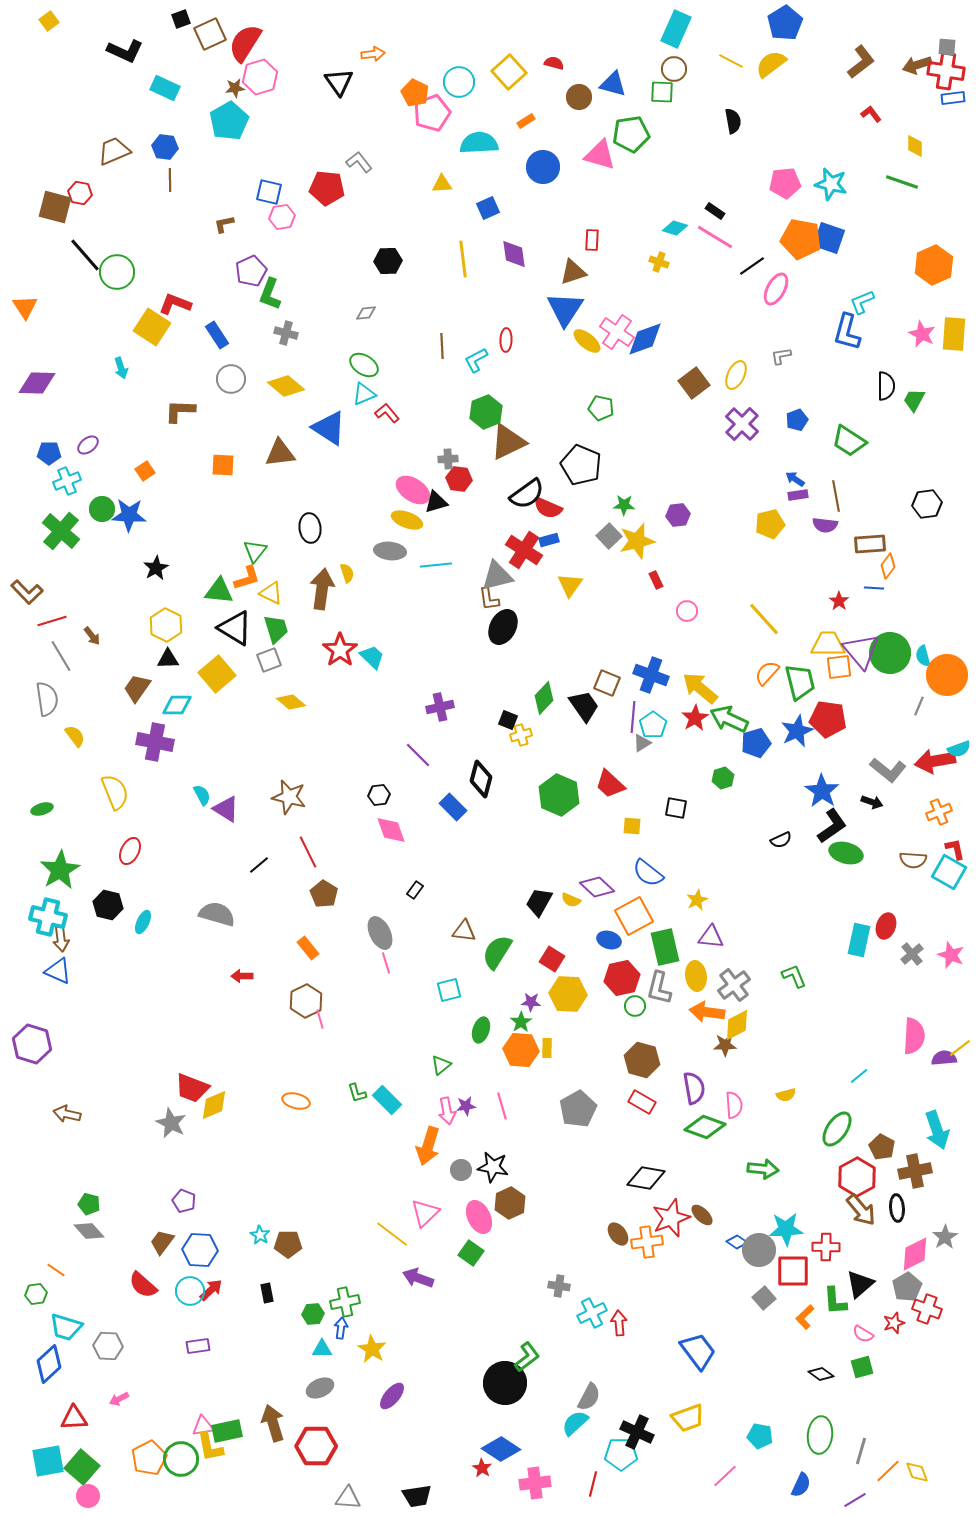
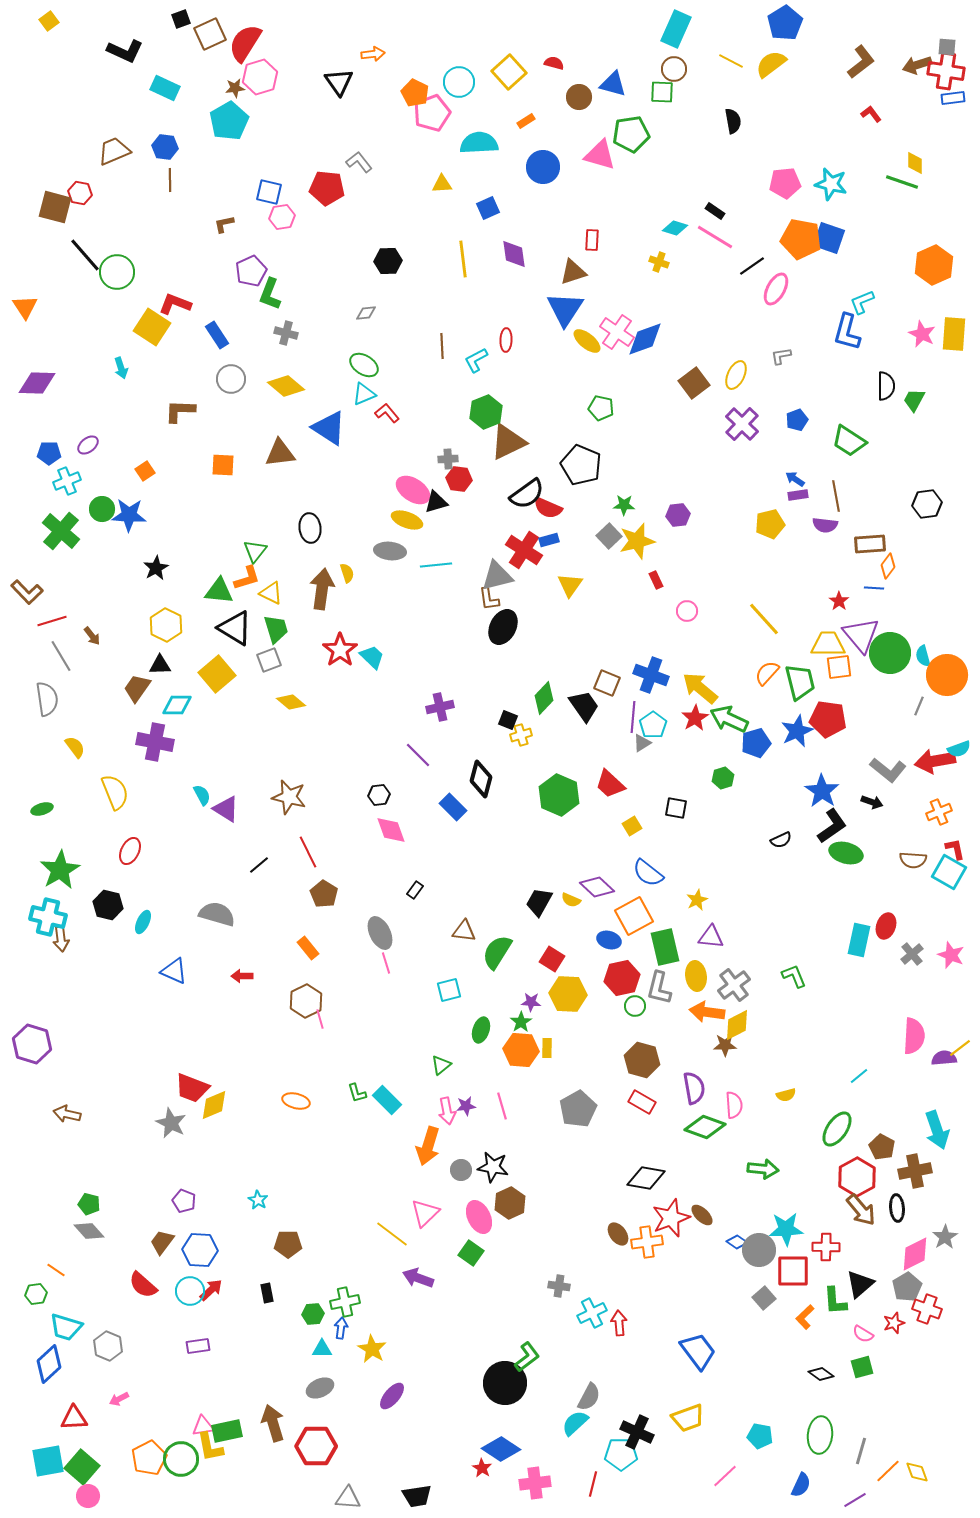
yellow diamond at (915, 146): moved 17 px down
purple triangle at (861, 651): moved 16 px up
black triangle at (168, 659): moved 8 px left, 6 px down
yellow semicircle at (75, 736): moved 11 px down
yellow square at (632, 826): rotated 36 degrees counterclockwise
blue triangle at (58, 971): moved 116 px right
cyan star at (260, 1235): moved 2 px left, 35 px up
gray hexagon at (108, 1346): rotated 20 degrees clockwise
